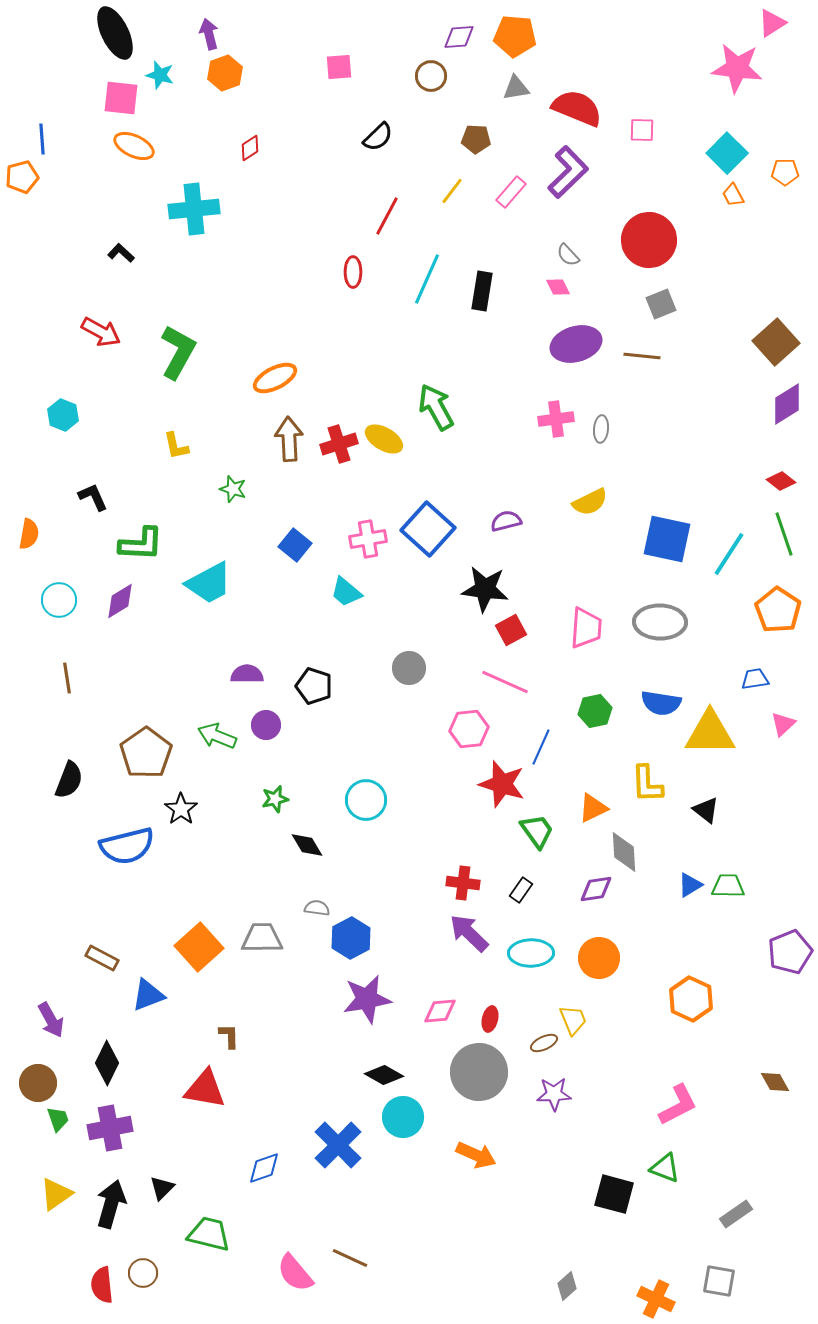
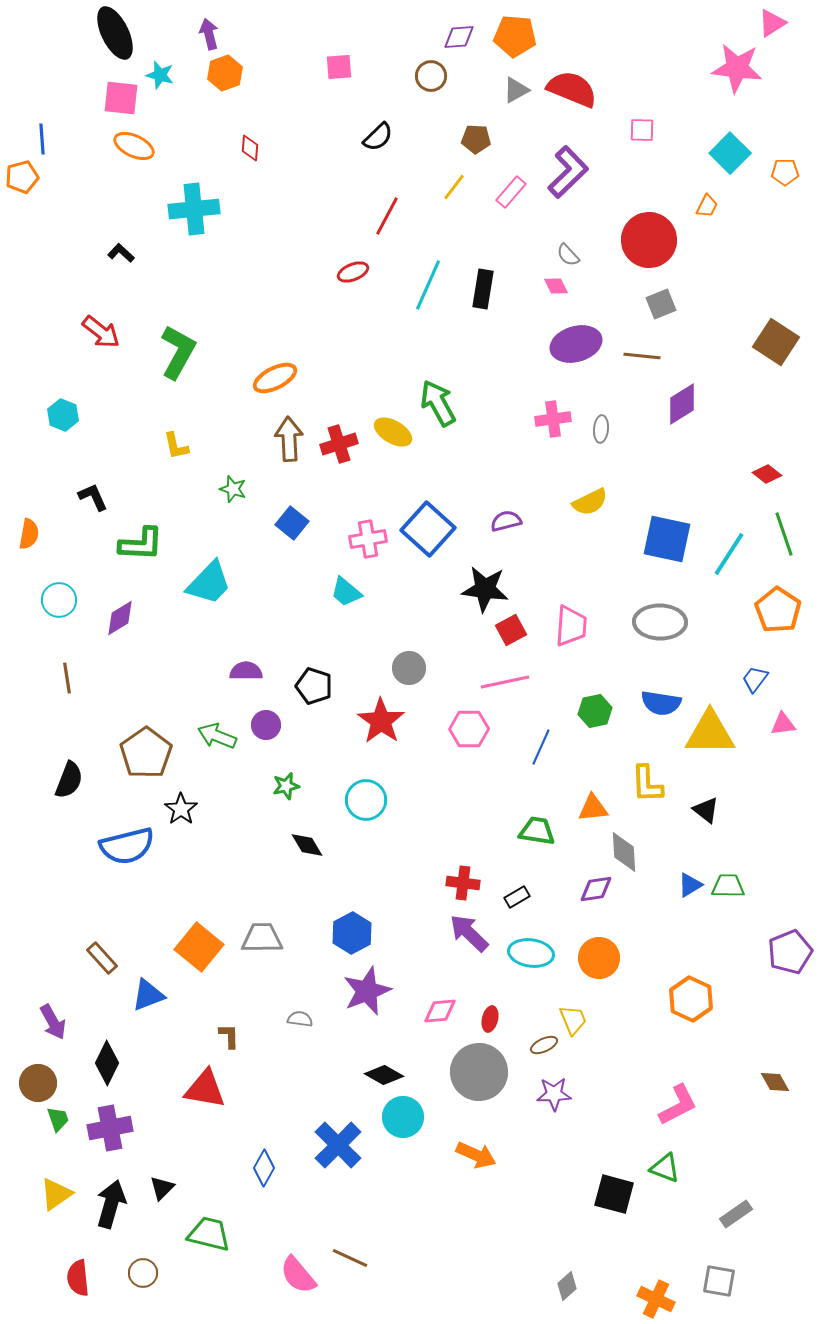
gray triangle at (516, 88): moved 2 px down; rotated 20 degrees counterclockwise
red semicircle at (577, 108): moved 5 px left, 19 px up
red diamond at (250, 148): rotated 52 degrees counterclockwise
cyan square at (727, 153): moved 3 px right
yellow line at (452, 191): moved 2 px right, 4 px up
orange trapezoid at (733, 195): moved 26 px left, 11 px down; rotated 125 degrees counterclockwise
red ellipse at (353, 272): rotated 68 degrees clockwise
cyan line at (427, 279): moved 1 px right, 6 px down
pink diamond at (558, 287): moved 2 px left, 1 px up
black rectangle at (482, 291): moved 1 px right, 2 px up
red arrow at (101, 332): rotated 9 degrees clockwise
brown square at (776, 342): rotated 15 degrees counterclockwise
purple diamond at (787, 404): moved 105 px left
green arrow at (436, 407): moved 2 px right, 4 px up
pink cross at (556, 419): moved 3 px left
yellow ellipse at (384, 439): moved 9 px right, 7 px up
red diamond at (781, 481): moved 14 px left, 7 px up
blue square at (295, 545): moved 3 px left, 22 px up
cyan trapezoid at (209, 583): rotated 18 degrees counterclockwise
purple diamond at (120, 601): moved 17 px down
pink trapezoid at (586, 628): moved 15 px left, 2 px up
purple semicircle at (247, 674): moved 1 px left, 3 px up
blue trapezoid at (755, 679): rotated 44 degrees counterclockwise
pink line at (505, 682): rotated 36 degrees counterclockwise
pink triangle at (783, 724): rotated 36 degrees clockwise
pink hexagon at (469, 729): rotated 6 degrees clockwise
red star at (502, 784): moved 121 px left, 63 px up; rotated 18 degrees clockwise
green star at (275, 799): moved 11 px right, 13 px up
orange triangle at (593, 808): rotated 20 degrees clockwise
green trapezoid at (537, 831): rotated 45 degrees counterclockwise
black rectangle at (521, 890): moved 4 px left, 7 px down; rotated 25 degrees clockwise
gray semicircle at (317, 908): moved 17 px left, 111 px down
blue hexagon at (351, 938): moved 1 px right, 5 px up
orange square at (199, 947): rotated 9 degrees counterclockwise
cyan ellipse at (531, 953): rotated 9 degrees clockwise
brown rectangle at (102, 958): rotated 20 degrees clockwise
purple star at (367, 999): moved 8 px up; rotated 12 degrees counterclockwise
purple arrow at (51, 1020): moved 2 px right, 2 px down
brown ellipse at (544, 1043): moved 2 px down
blue diamond at (264, 1168): rotated 42 degrees counterclockwise
pink semicircle at (295, 1273): moved 3 px right, 2 px down
red semicircle at (102, 1285): moved 24 px left, 7 px up
